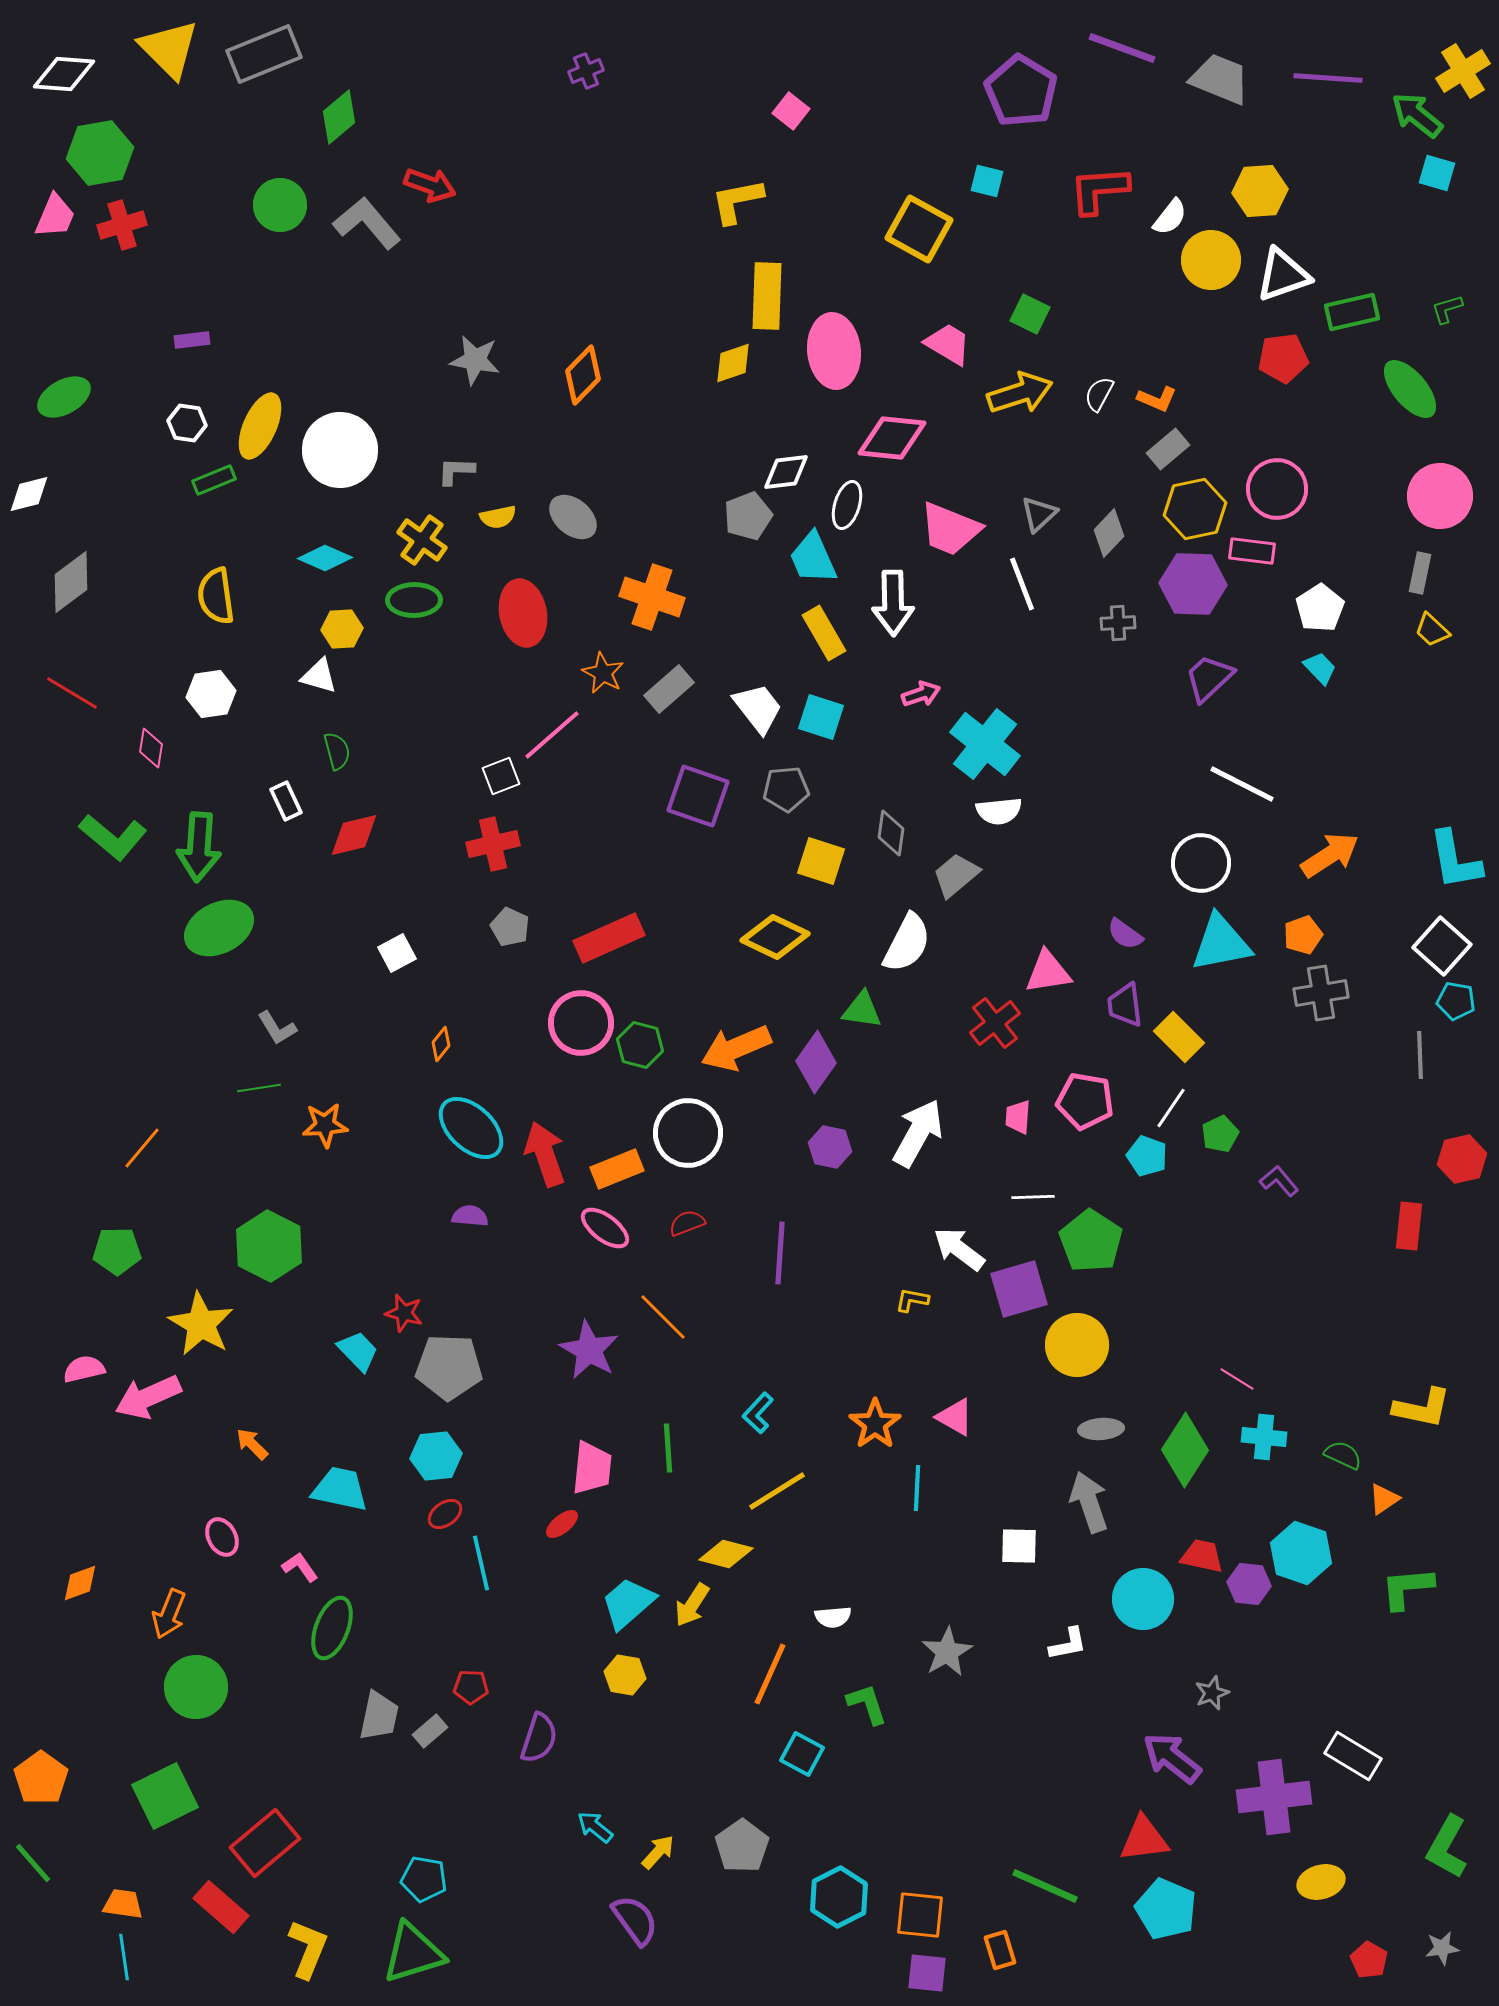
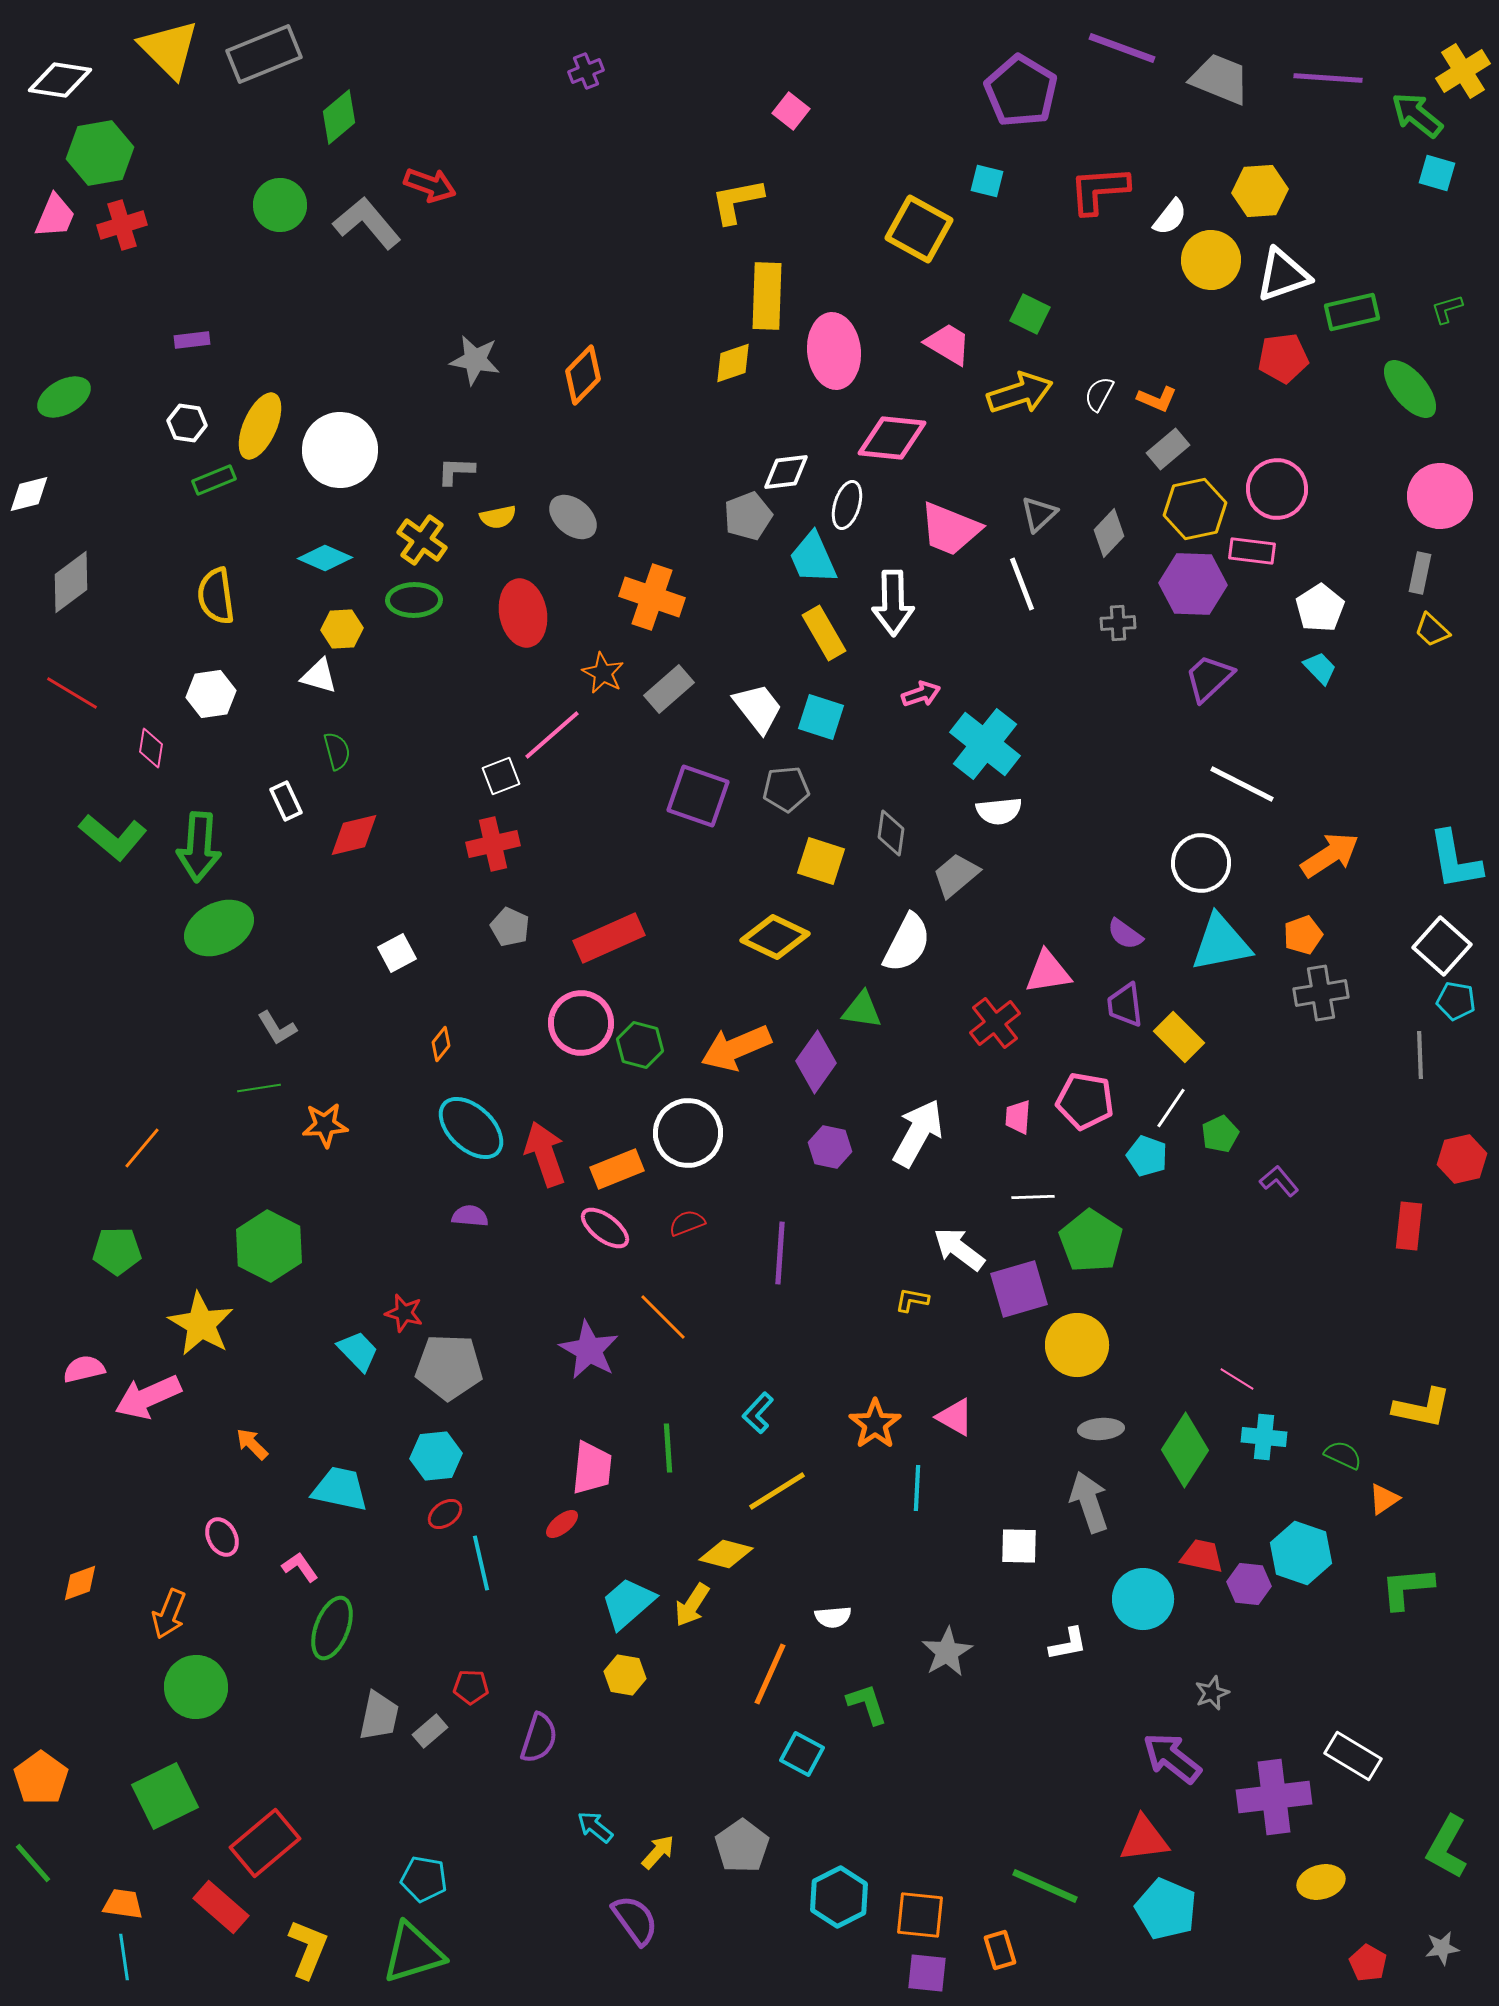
white diamond at (64, 74): moved 4 px left, 6 px down; rotated 4 degrees clockwise
red pentagon at (1369, 1960): moved 1 px left, 3 px down
